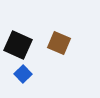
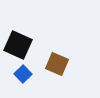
brown square: moved 2 px left, 21 px down
